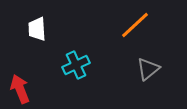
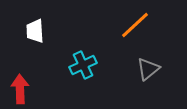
white trapezoid: moved 2 px left, 2 px down
cyan cross: moved 7 px right
red arrow: rotated 20 degrees clockwise
